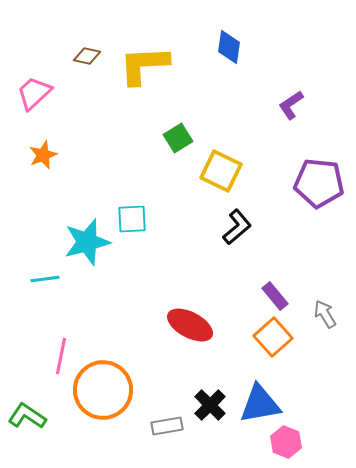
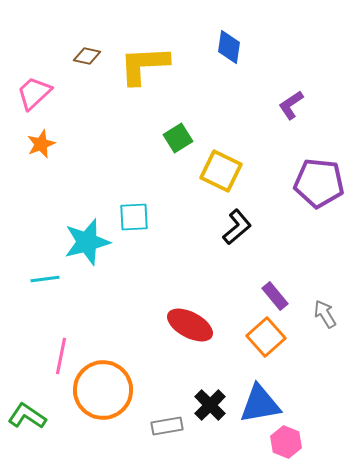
orange star: moved 2 px left, 11 px up
cyan square: moved 2 px right, 2 px up
orange square: moved 7 px left
